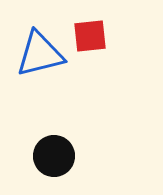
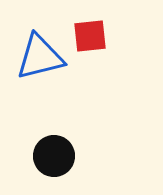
blue triangle: moved 3 px down
